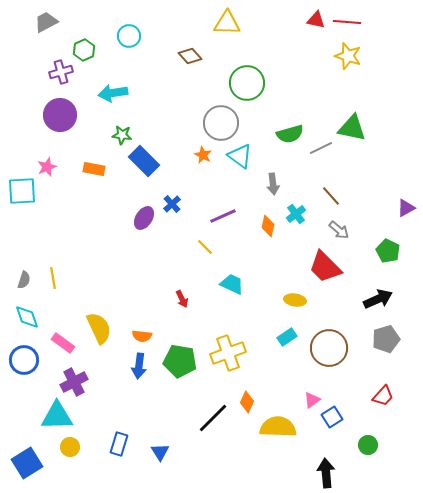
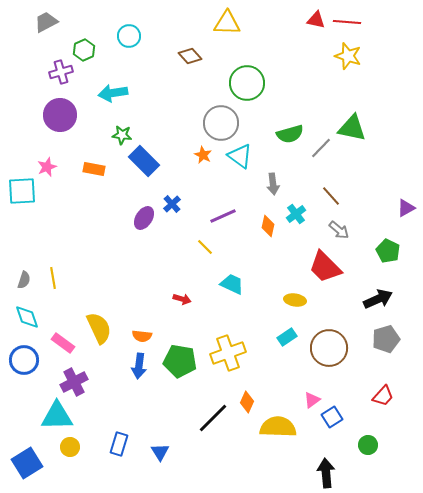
gray line at (321, 148): rotated 20 degrees counterclockwise
red arrow at (182, 299): rotated 48 degrees counterclockwise
